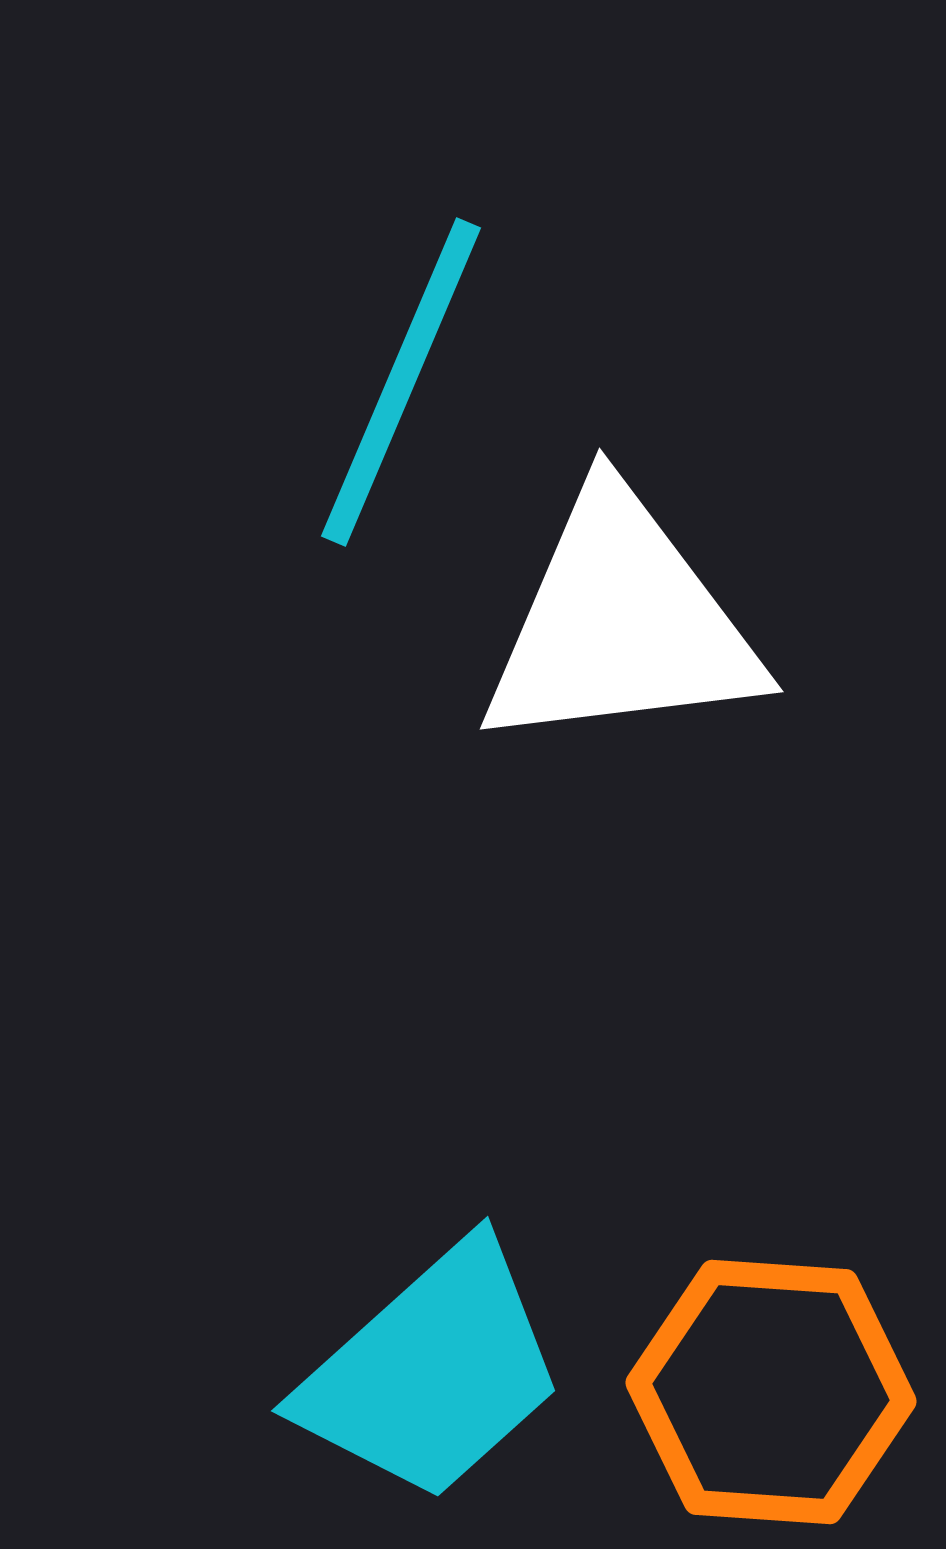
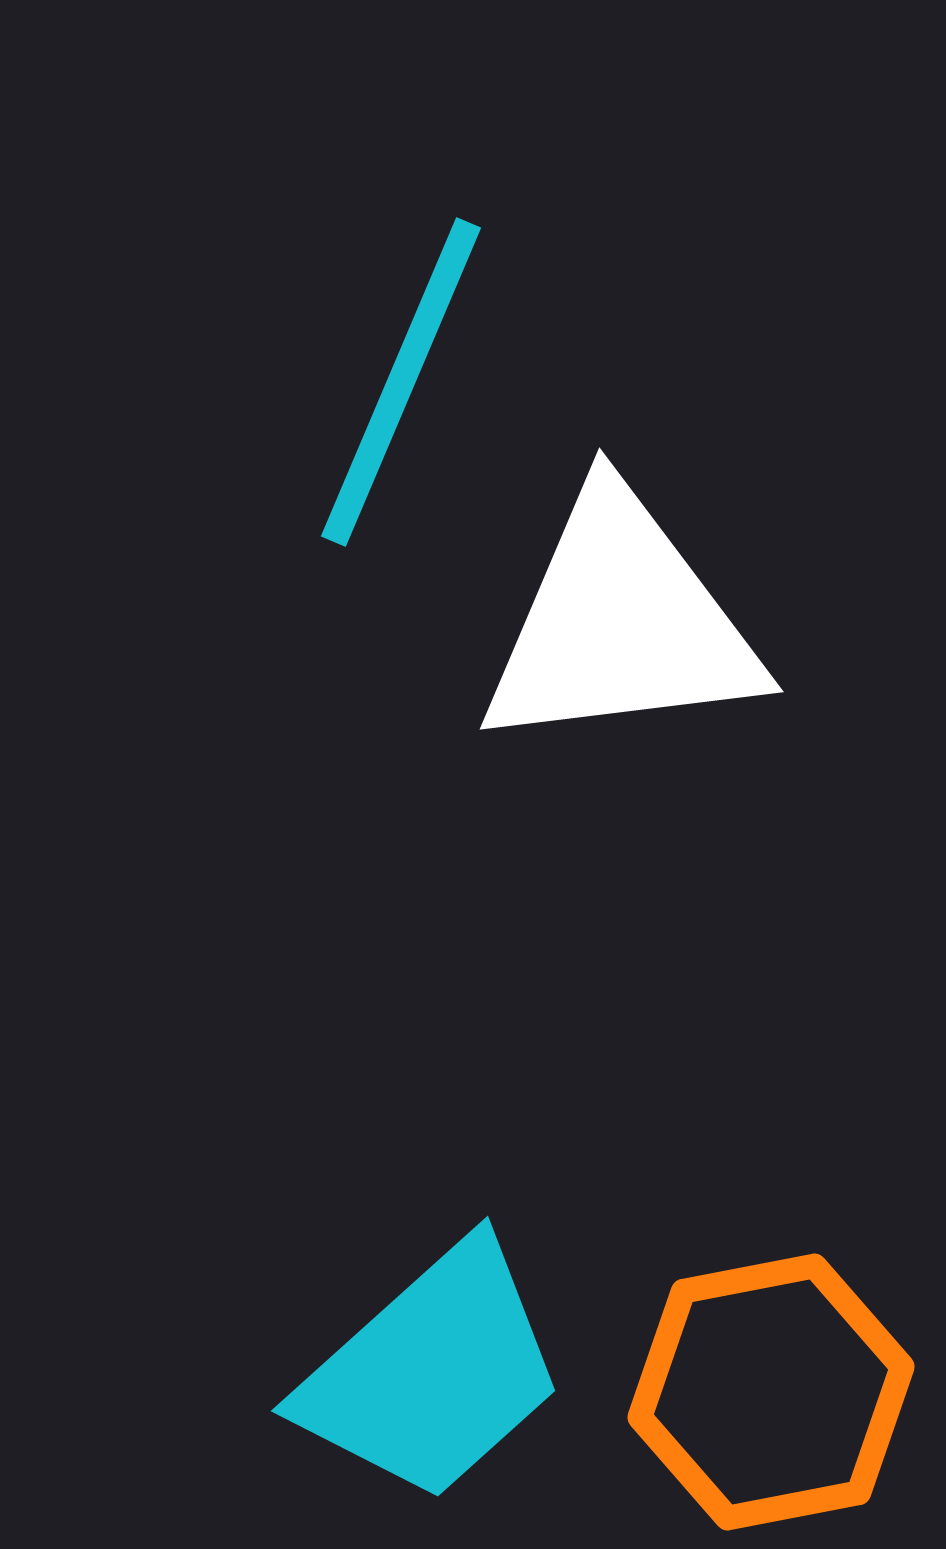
orange hexagon: rotated 15 degrees counterclockwise
